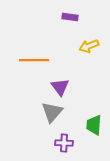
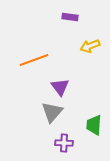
yellow arrow: moved 1 px right
orange line: rotated 20 degrees counterclockwise
